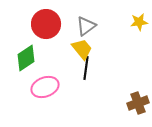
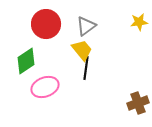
yellow trapezoid: moved 1 px down
green diamond: moved 3 px down
